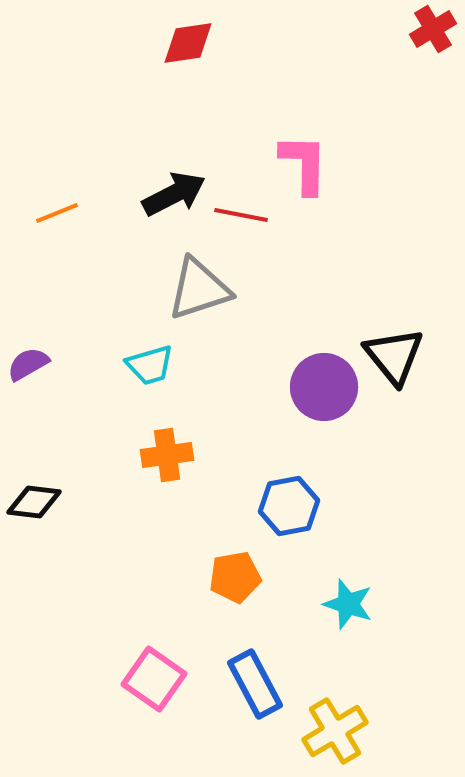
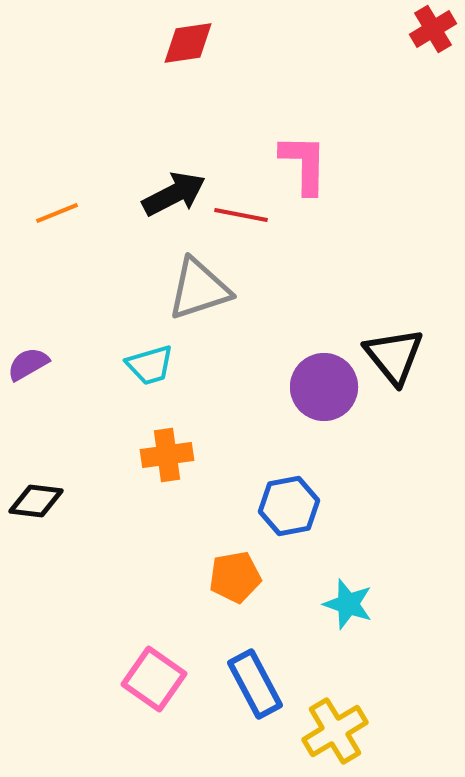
black diamond: moved 2 px right, 1 px up
